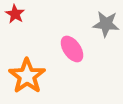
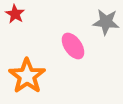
gray star: moved 2 px up
pink ellipse: moved 1 px right, 3 px up
